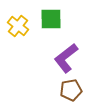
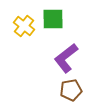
green square: moved 2 px right
yellow cross: moved 6 px right
